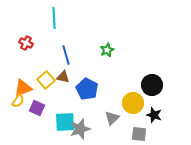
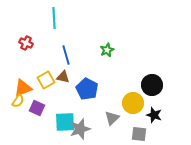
yellow square: rotated 12 degrees clockwise
